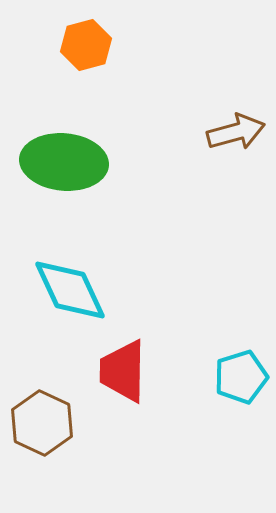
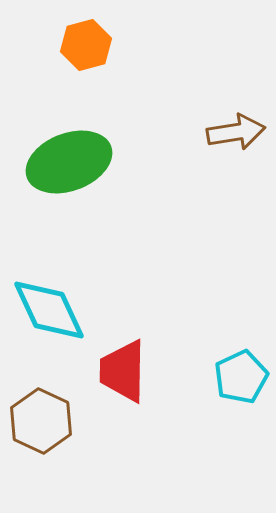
brown arrow: rotated 6 degrees clockwise
green ellipse: moved 5 px right; rotated 26 degrees counterclockwise
cyan diamond: moved 21 px left, 20 px down
cyan pentagon: rotated 8 degrees counterclockwise
brown hexagon: moved 1 px left, 2 px up
